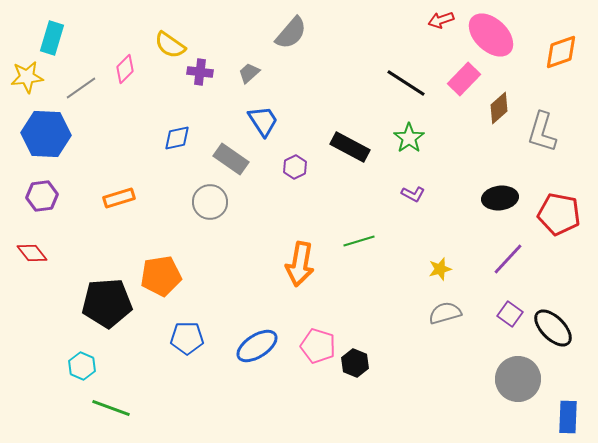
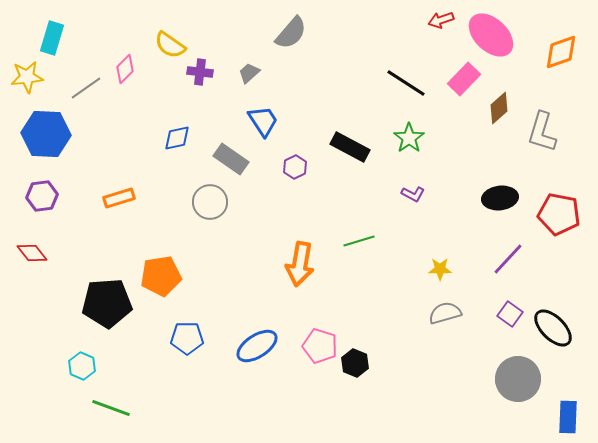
gray line at (81, 88): moved 5 px right
yellow star at (440, 269): rotated 15 degrees clockwise
pink pentagon at (318, 346): moved 2 px right
